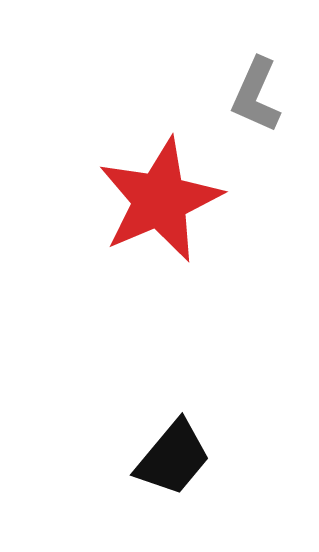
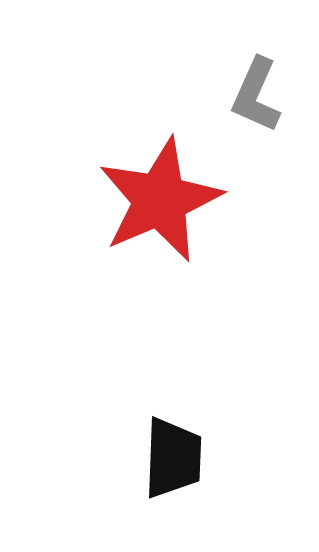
black trapezoid: rotated 38 degrees counterclockwise
